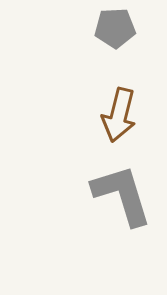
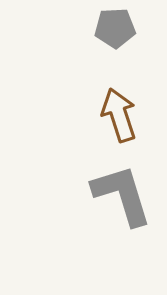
brown arrow: rotated 148 degrees clockwise
